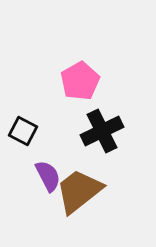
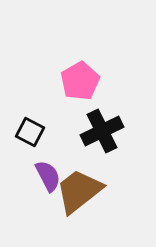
black square: moved 7 px right, 1 px down
